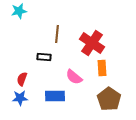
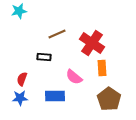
brown line: rotated 60 degrees clockwise
